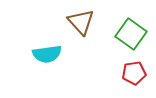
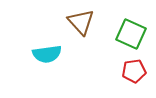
green square: rotated 12 degrees counterclockwise
red pentagon: moved 2 px up
